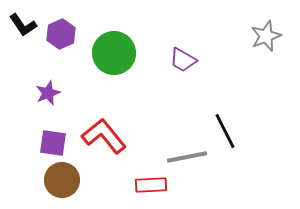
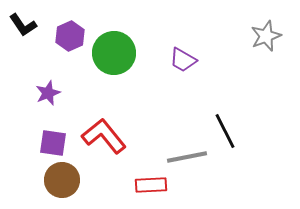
purple hexagon: moved 9 px right, 2 px down
